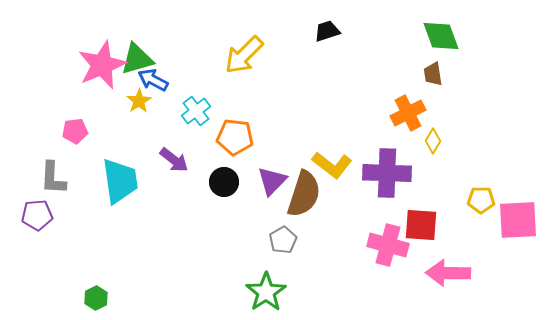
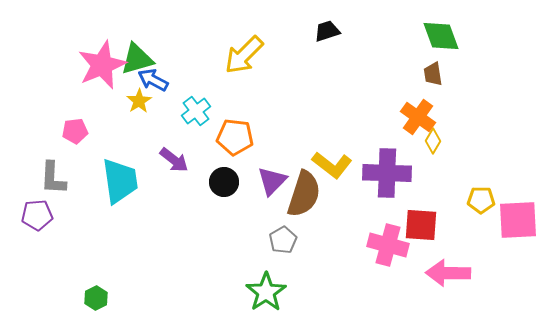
orange cross: moved 10 px right, 4 px down; rotated 28 degrees counterclockwise
